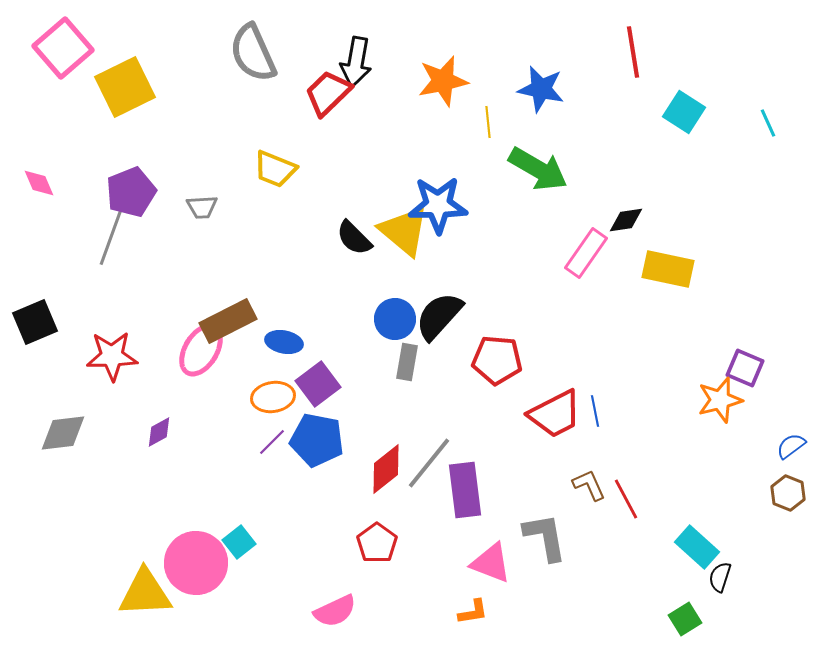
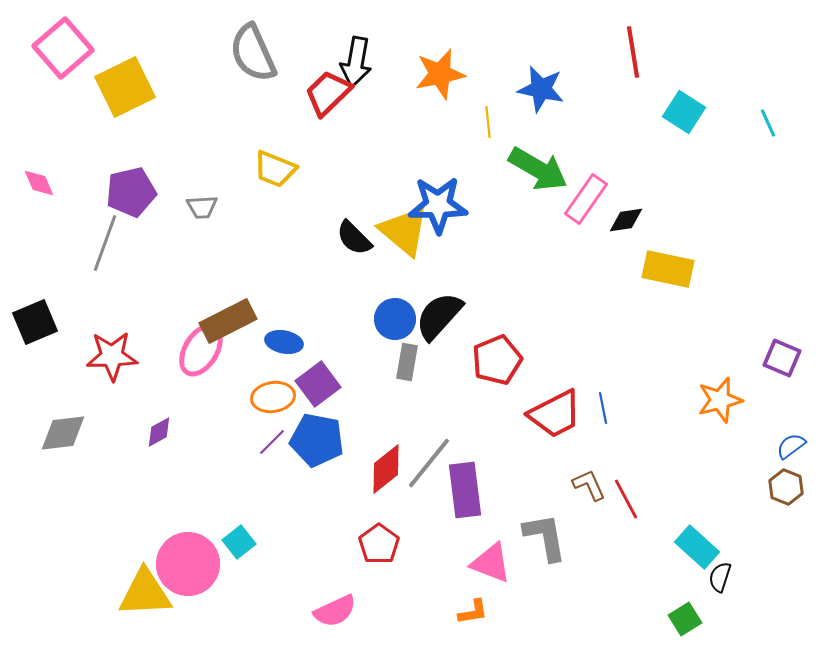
orange star at (443, 81): moved 3 px left, 7 px up
purple pentagon at (131, 192): rotated 9 degrees clockwise
gray line at (111, 237): moved 6 px left, 6 px down
pink rectangle at (586, 253): moved 54 px up
red pentagon at (497, 360): rotated 27 degrees counterclockwise
purple square at (745, 368): moved 37 px right, 10 px up
blue line at (595, 411): moved 8 px right, 3 px up
brown hexagon at (788, 493): moved 2 px left, 6 px up
red pentagon at (377, 543): moved 2 px right, 1 px down
pink circle at (196, 563): moved 8 px left, 1 px down
